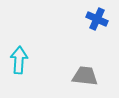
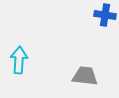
blue cross: moved 8 px right, 4 px up; rotated 15 degrees counterclockwise
